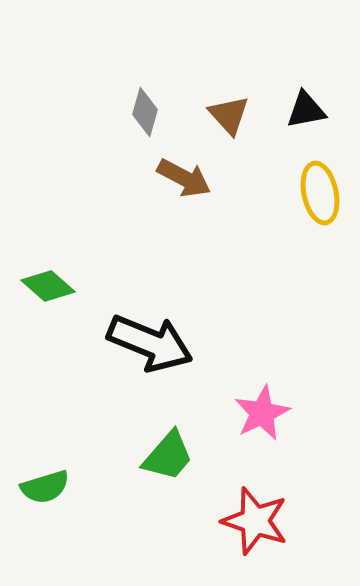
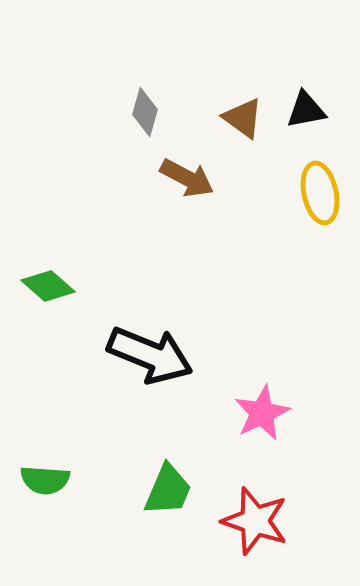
brown triangle: moved 14 px right, 3 px down; rotated 12 degrees counterclockwise
brown arrow: moved 3 px right
black arrow: moved 12 px down
green trapezoid: moved 34 px down; rotated 18 degrees counterclockwise
green semicircle: moved 7 px up; rotated 21 degrees clockwise
